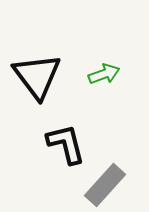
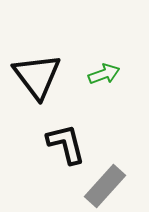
gray rectangle: moved 1 px down
